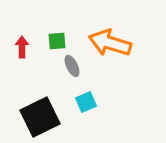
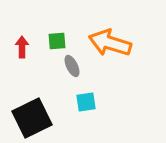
cyan square: rotated 15 degrees clockwise
black square: moved 8 px left, 1 px down
